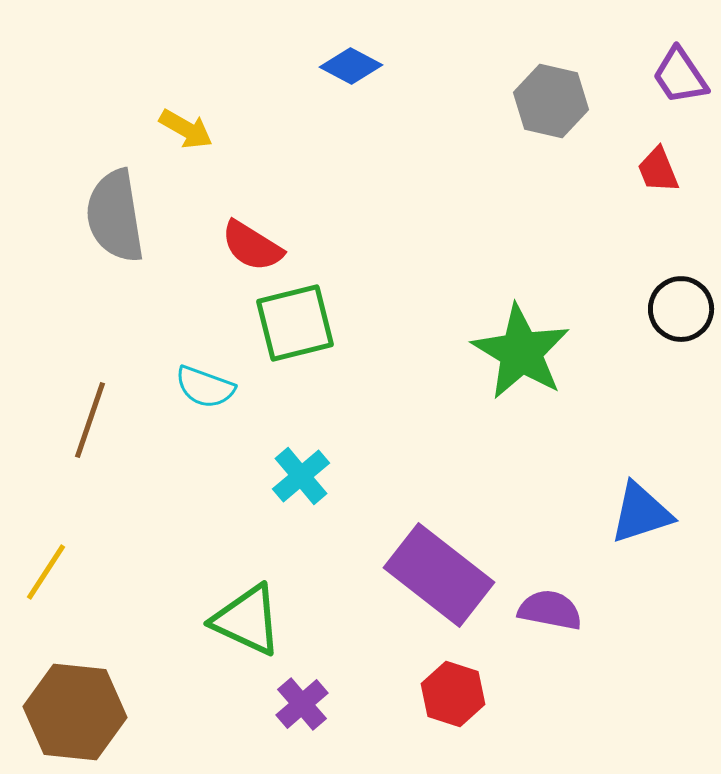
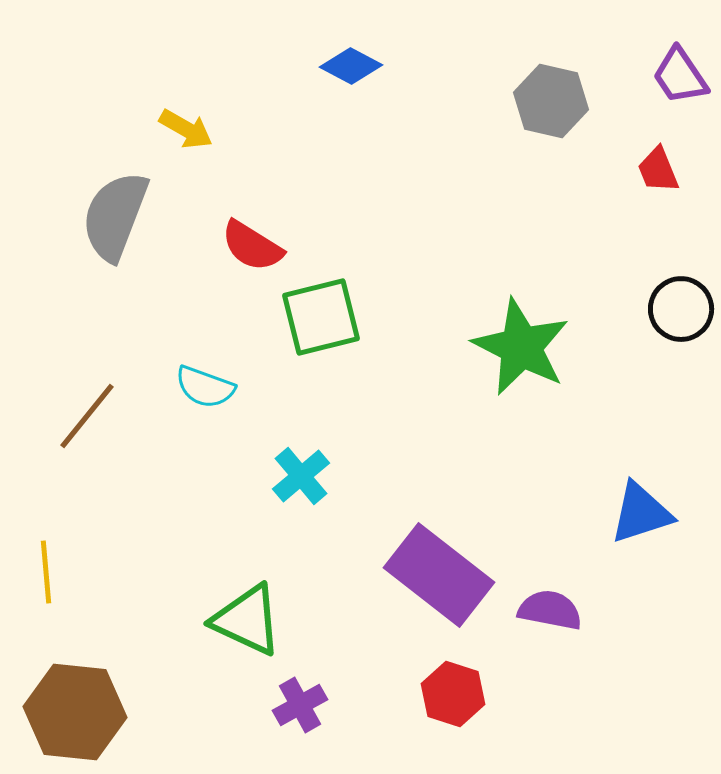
gray semicircle: rotated 30 degrees clockwise
green square: moved 26 px right, 6 px up
green star: moved 5 px up; rotated 4 degrees counterclockwise
brown line: moved 3 px left, 4 px up; rotated 20 degrees clockwise
yellow line: rotated 38 degrees counterclockwise
purple cross: moved 2 px left, 1 px down; rotated 12 degrees clockwise
